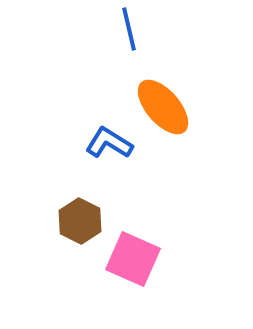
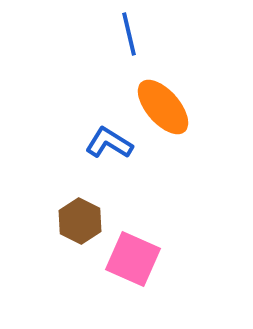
blue line: moved 5 px down
